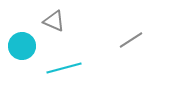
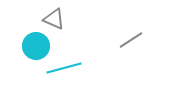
gray triangle: moved 2 px up
cyan circle: moved 14 px right
